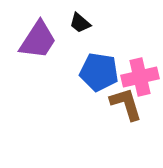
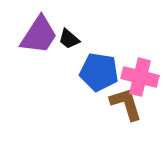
black trapezoid: moved 11 px left, 16 px down
purple trapezoid: moved 1 px right, 5 px up
pink cross: rotated 27 degrees clockwise
